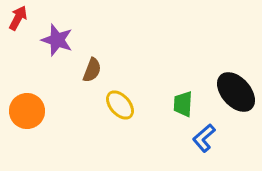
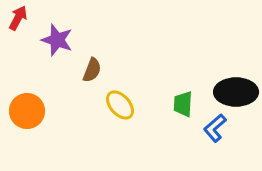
black ellipse: rotated 48 degrees counterclockwise
blue L-shape: moved 11 px right, 10 px up
